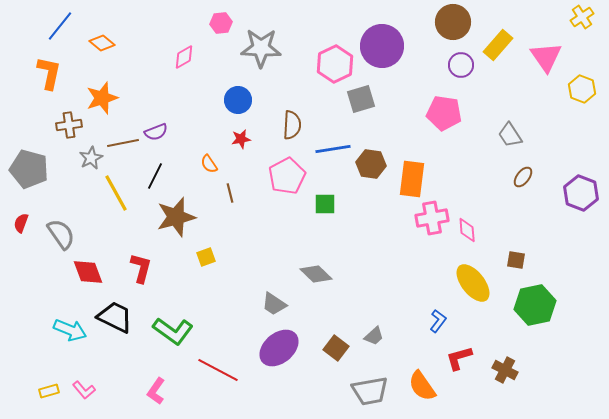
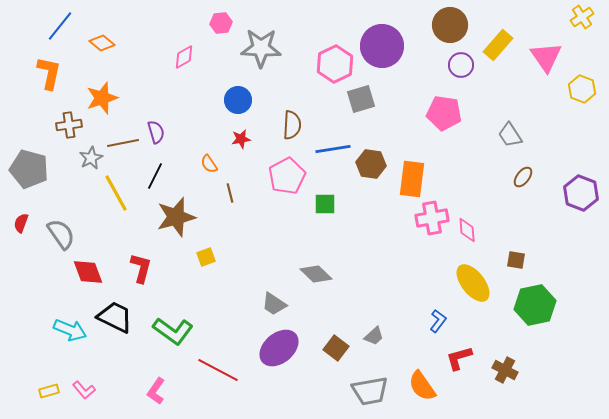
brown circle at (453, 22): moved 3 px left, 3 px down
purple semicircle at (156, 132): rotated 85 degrees counterclockwise
